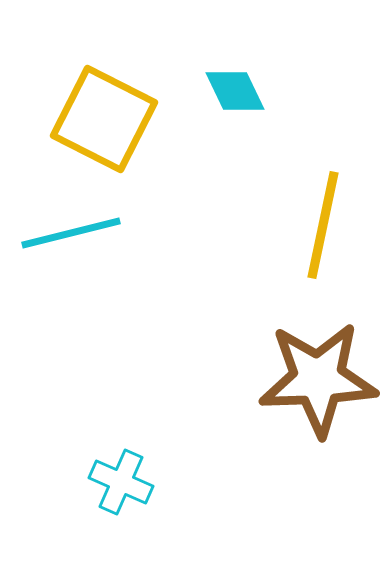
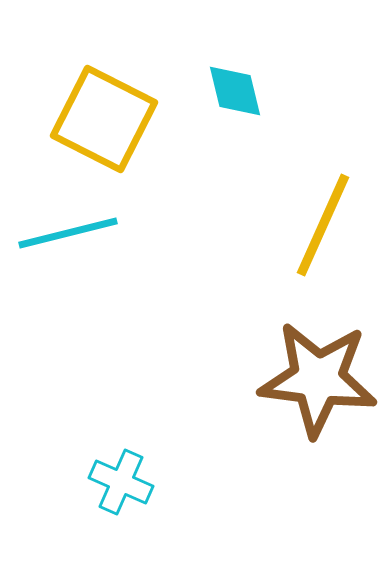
cyan diamond: rotated 12 degrees clockwise
yellow line: rotated 12 degrees clockwise
cyan line: moved 3 px left
brown star: rotated 9 degrees clockwise
